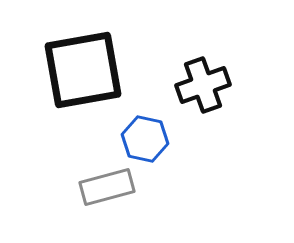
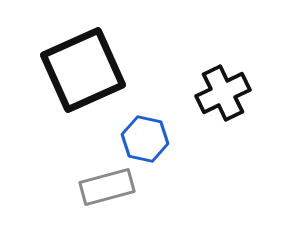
black square: rotated 14 degrees counterclockwise
black cross: moved 20 px right, 8 px down; rotated 6 degrees counterclockwise
